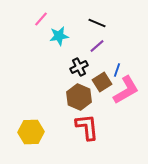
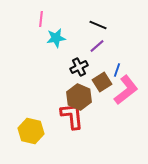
pink line: rotated 35 degrees counterclockwise
black line: moved 1 px right, 2 px down
cyan star: moved 3 px left, 2 px down
pink L-shape: rotated 8 degrees counterclockwise
red L-shape: moved 15 px left, 11 px up
yellow hexagon: moved 1 px up; rotated 15 degrees clockwise
